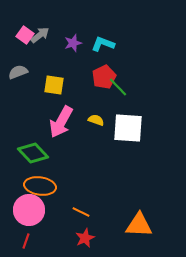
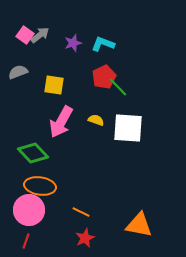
orange triangle: rotated 8 degrees clockwise
